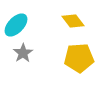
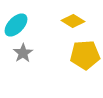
yellow diamond: rotated 20 degrees counterclockwise
yellow pentagon: moved 6 px right, 3 px up
